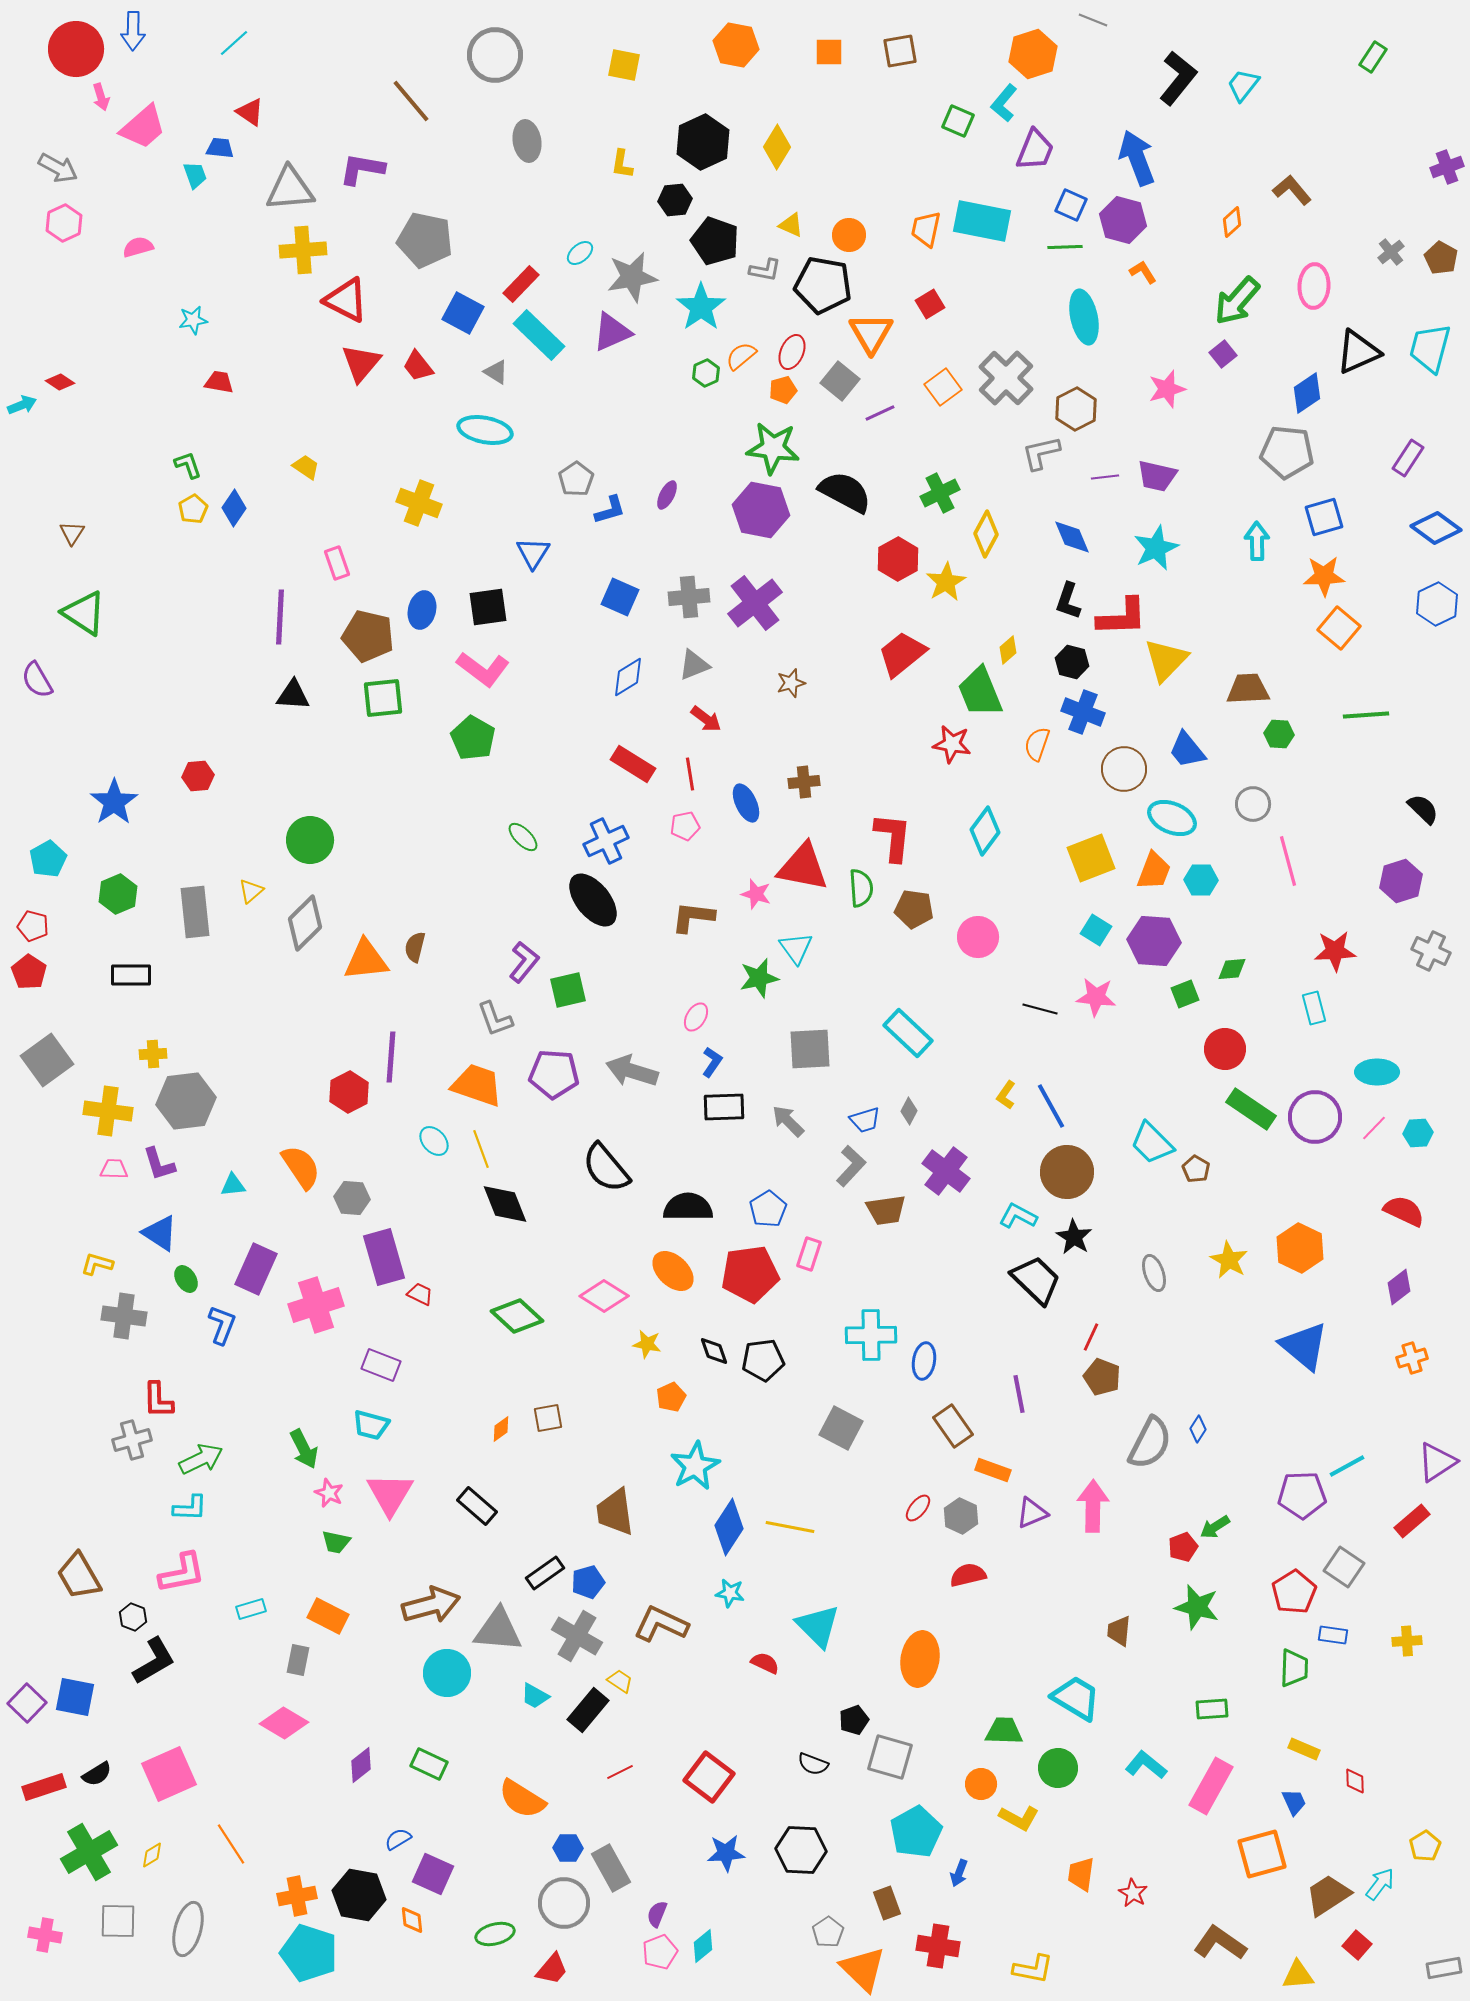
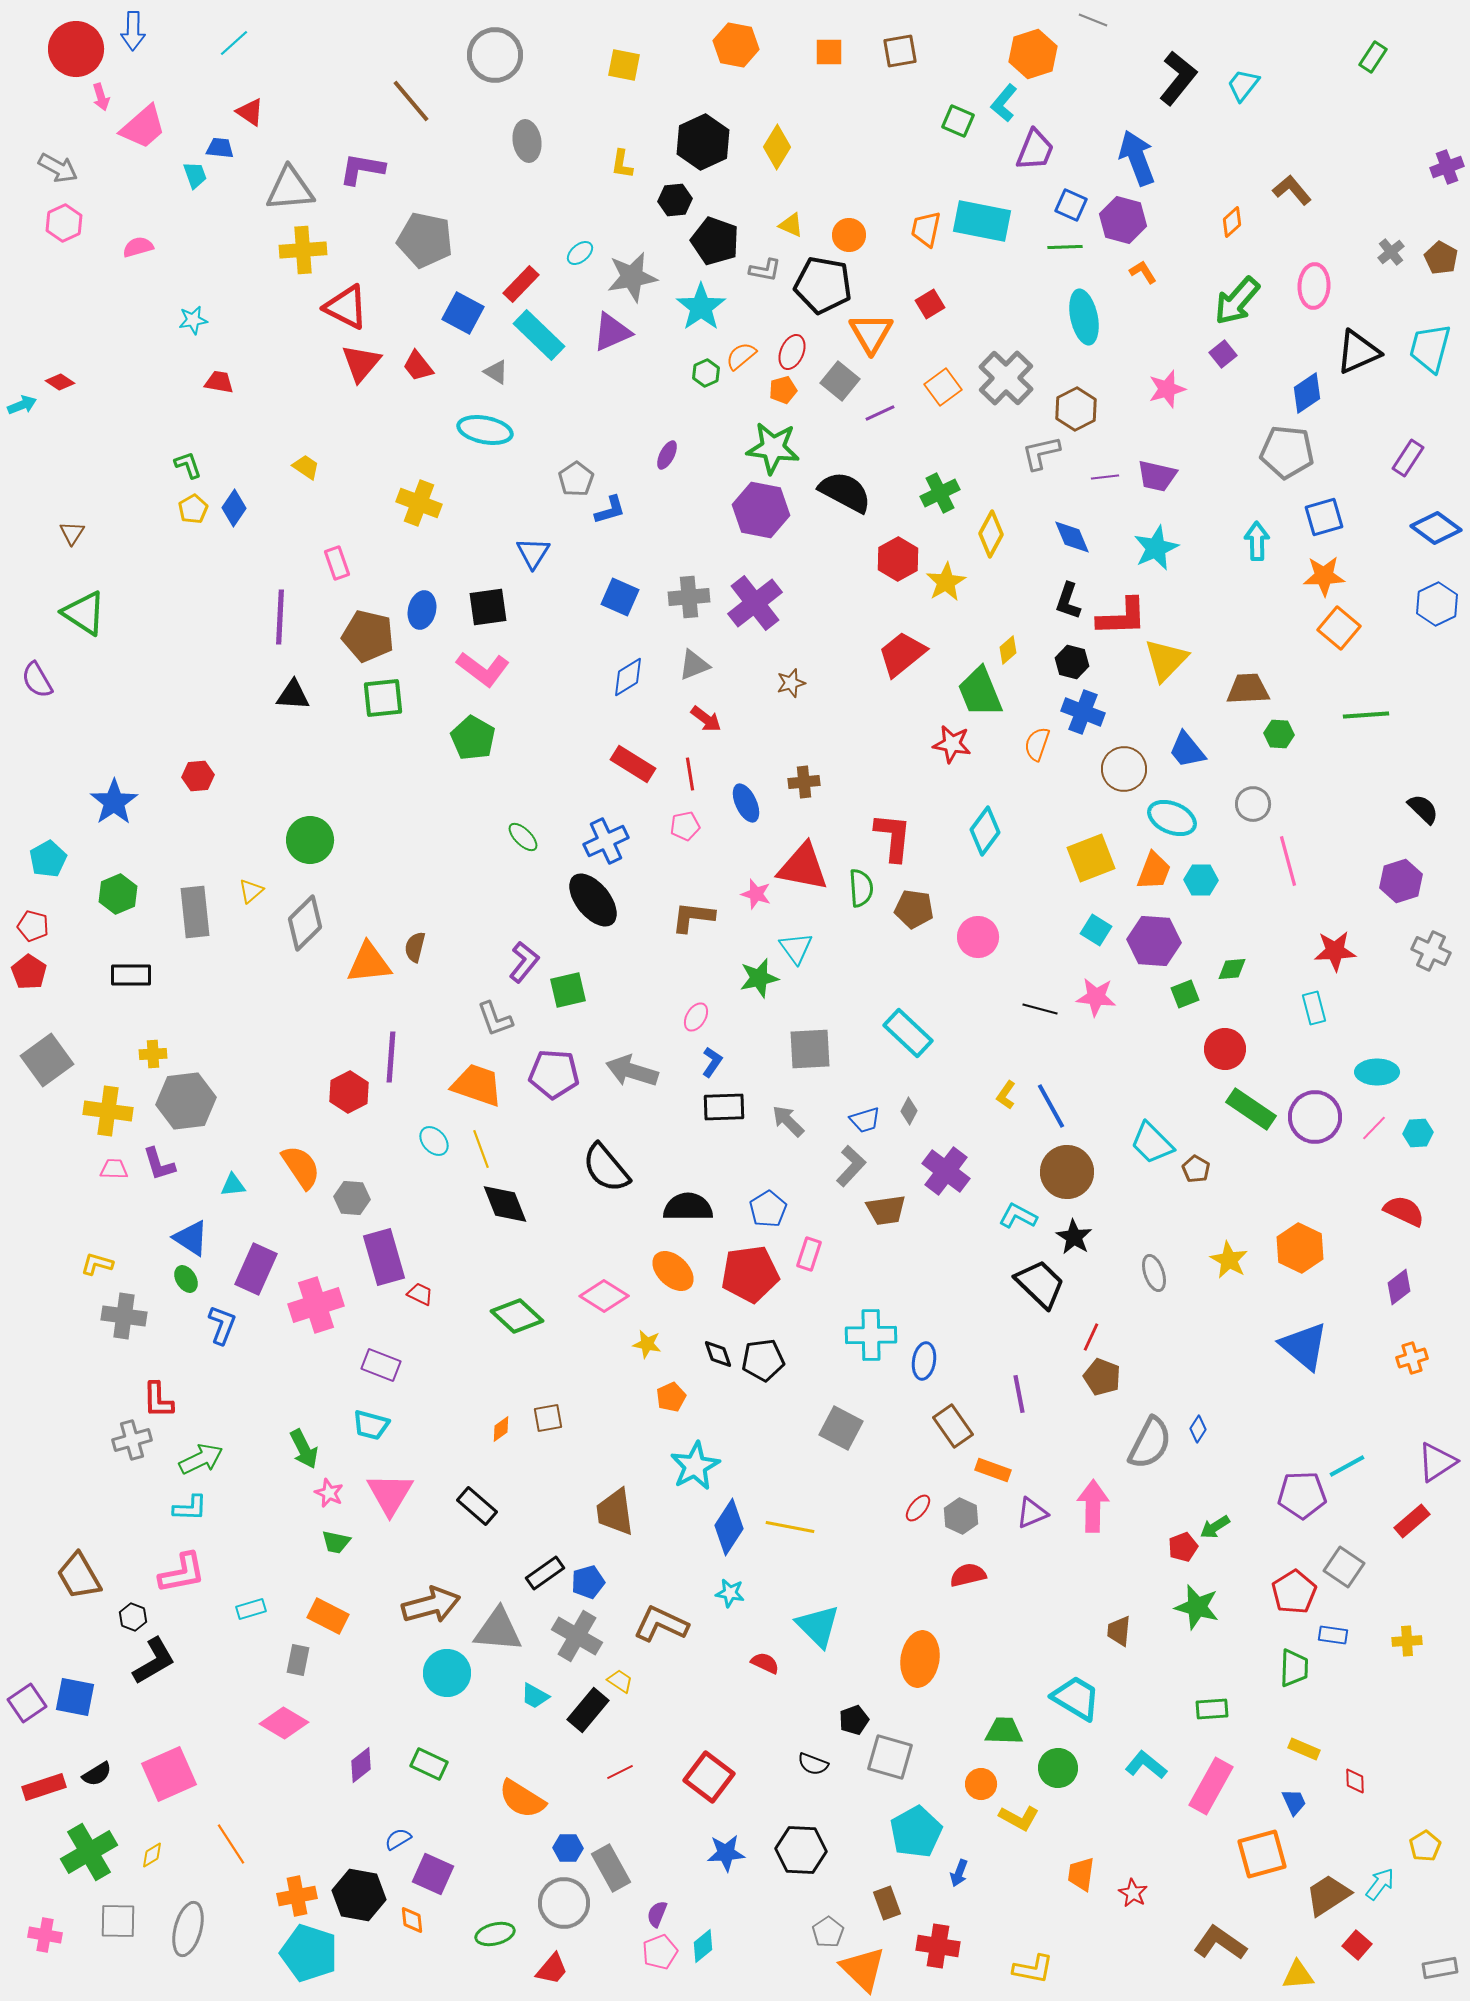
red triangle at (346, 300): moved 7 px down
purple ellipse at (667, 495): moved 40 px up
yellow diamond at (986, 534): moved 5 px right
orange triangle at (366, 960): moved 3 px right, 3 px down
blue triangle at (160, 1233): moved 31 px right, 5 px down
black trapezoid at (1036, 1280): moved 4 px right, 4 px down
black diamond at (714, 1351): moved 4 px right, 3 px down
purple square at (27, 1703): rotated 12 degrees clockwise
gray rectangle at (1444, 1968): moved 4 px left
